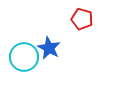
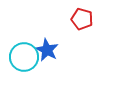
blue star: moved 2 px left, 2 px down
